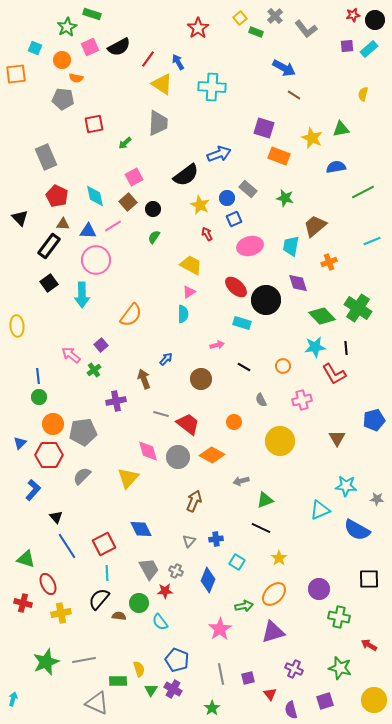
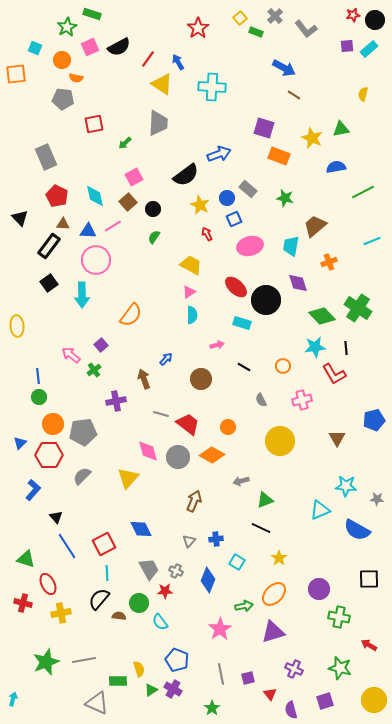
cyan semicircle at (183, 314): moved 9 px right, 1 px down
orange circle at (234, 422): moved 6 px left, 5 px down
green triangle at (151, 690): rotated 24 degrees clockwise
